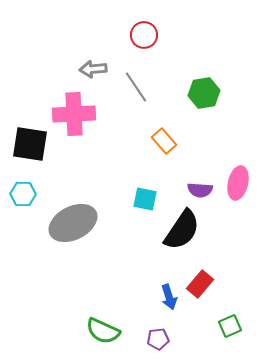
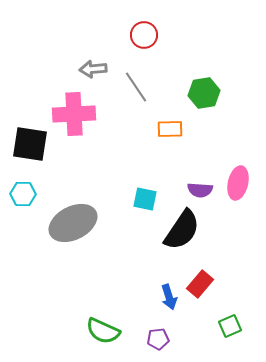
orange rectangle: moved 6 px right, 12 px up; rotated 50 degrees counterclockwise
